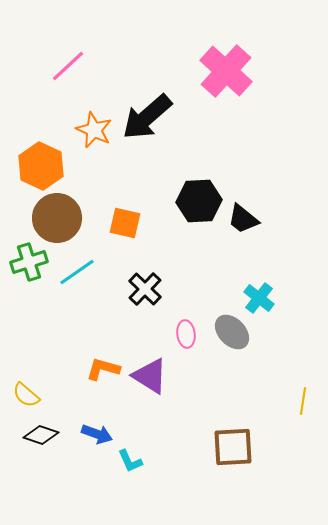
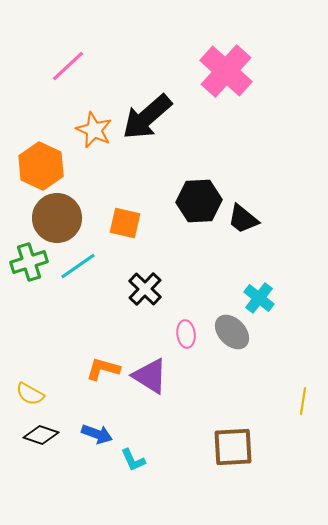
cyan line: moved 1 px right, 6 px up
yellow semicircle: moved 4 px right, 1 px up; rotated 12 degrees counterclockwise
cyan L-shape: moved 3 px right, 1 px up
